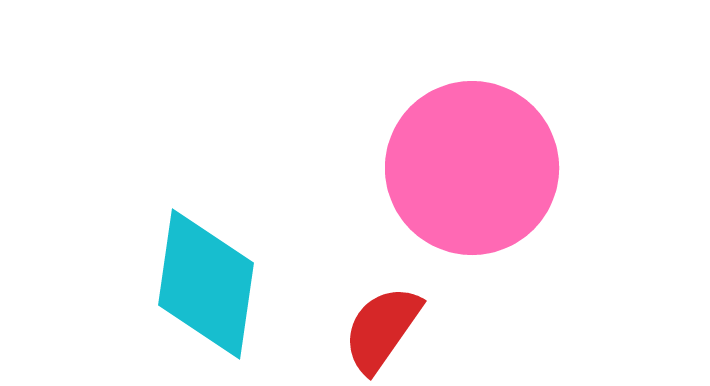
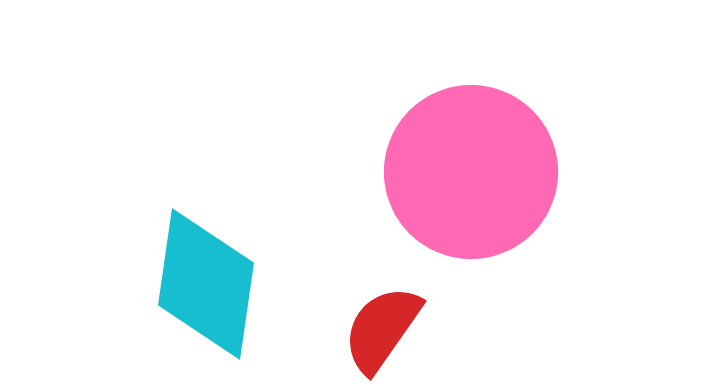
pink circle: moved 1 px left, 4 px down
